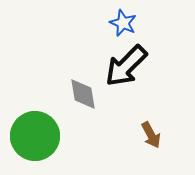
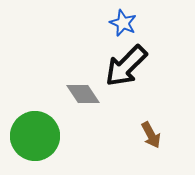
gray diamond: rotated 24 degrees counterclockwise
